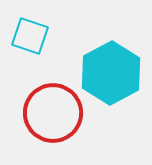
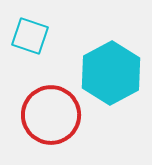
red circle: moved 2 px left, 2 px down
